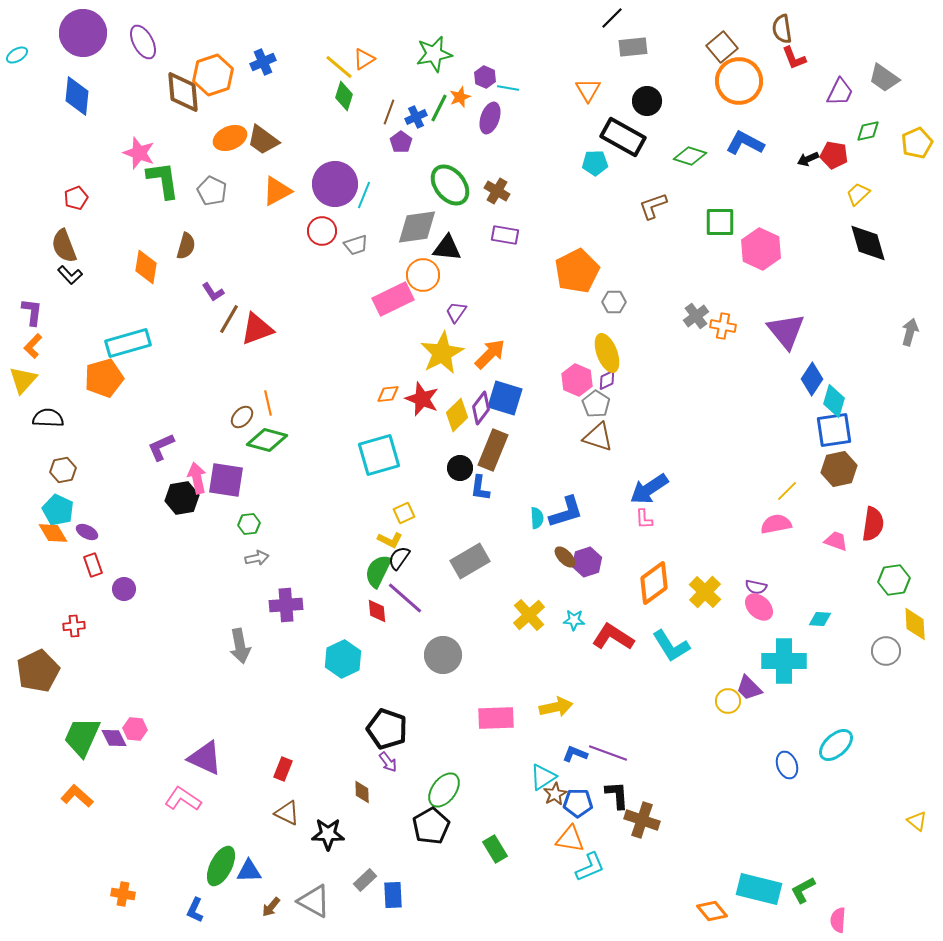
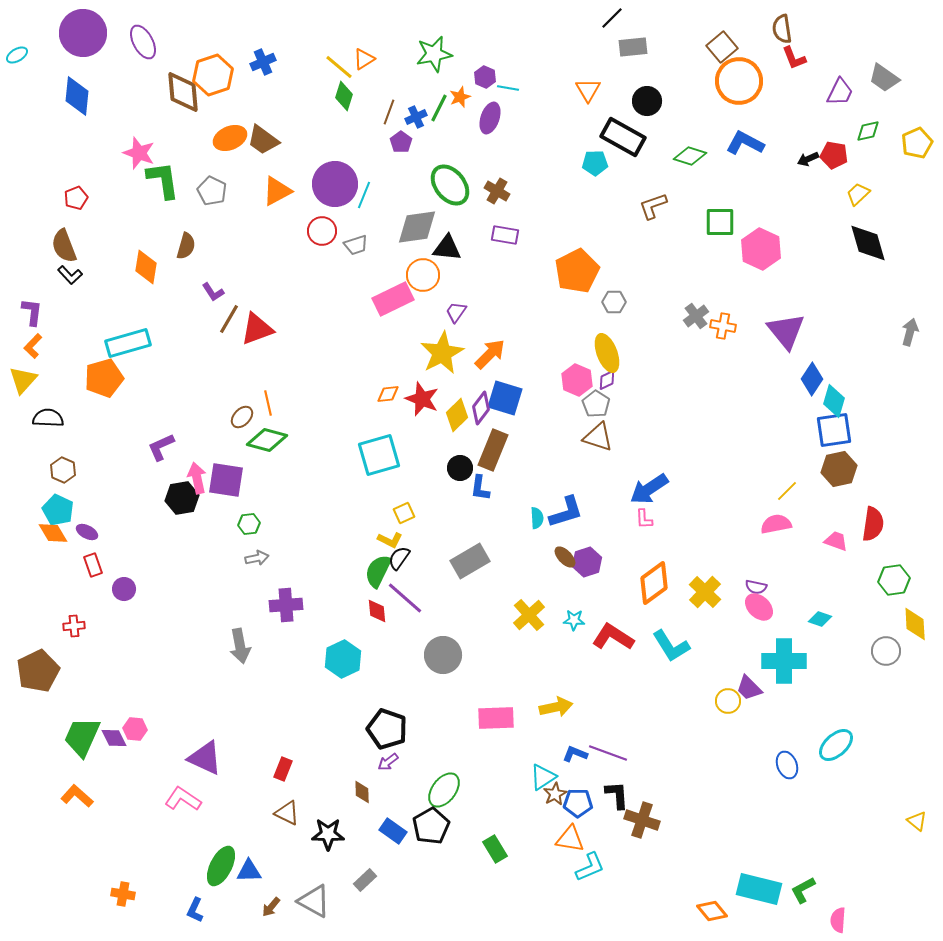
brown hexagon at (63, 470): rotated 25 degrees counterclockwise
cyan diamond at (820, 619): rotated 15 degrees clockwise
purple arrow at (388, 762): rotated 90 degrees clockwise
blue rectangle at (393, 895): moved 64 px up; rotated 52 degrees counterclockwise
